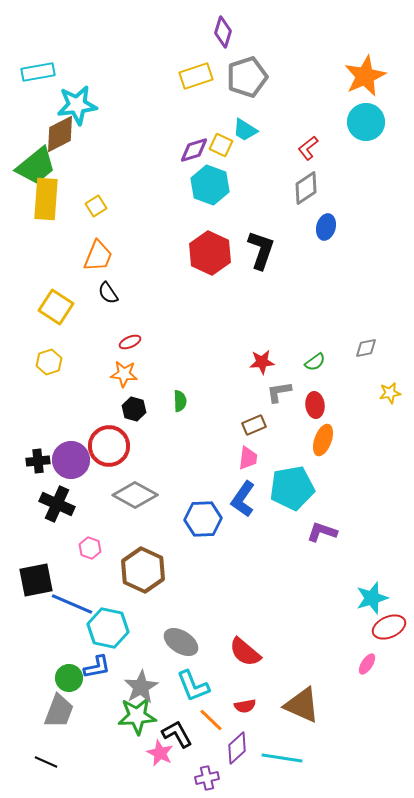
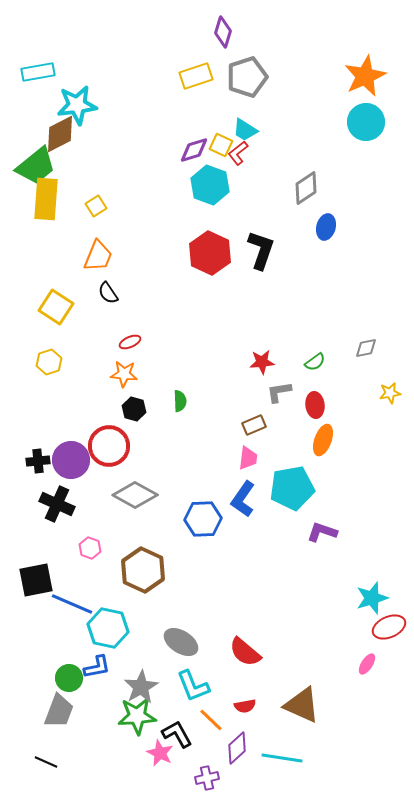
red L-shape at (308, 148): moved 70 px left, 5 px down
